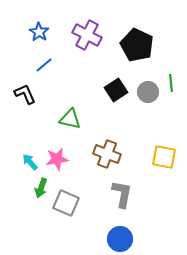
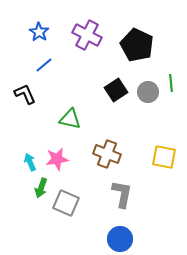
cyan arrow: rotated 18 degrees clockwise
